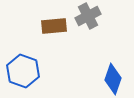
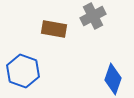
gray cross: moved 5 px right
brown rectangle: moved 3 px down; rotated 15 degrees clockwise
